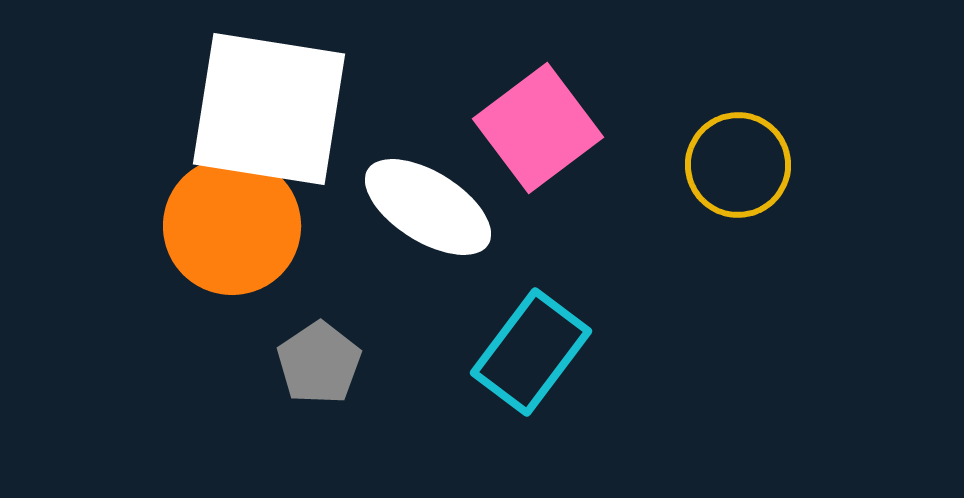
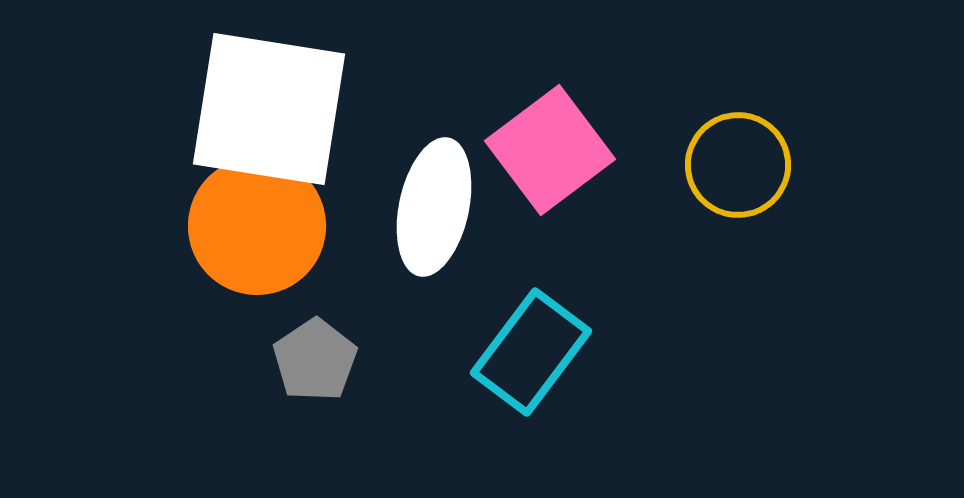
pink square: moved 12 px right, 22 px down
white ellipse: moved 6 px right; rotated 70 degrees clockwise
orange circle: moved 25 px right
gray pentagon: moved 4 px left, 3 px up
